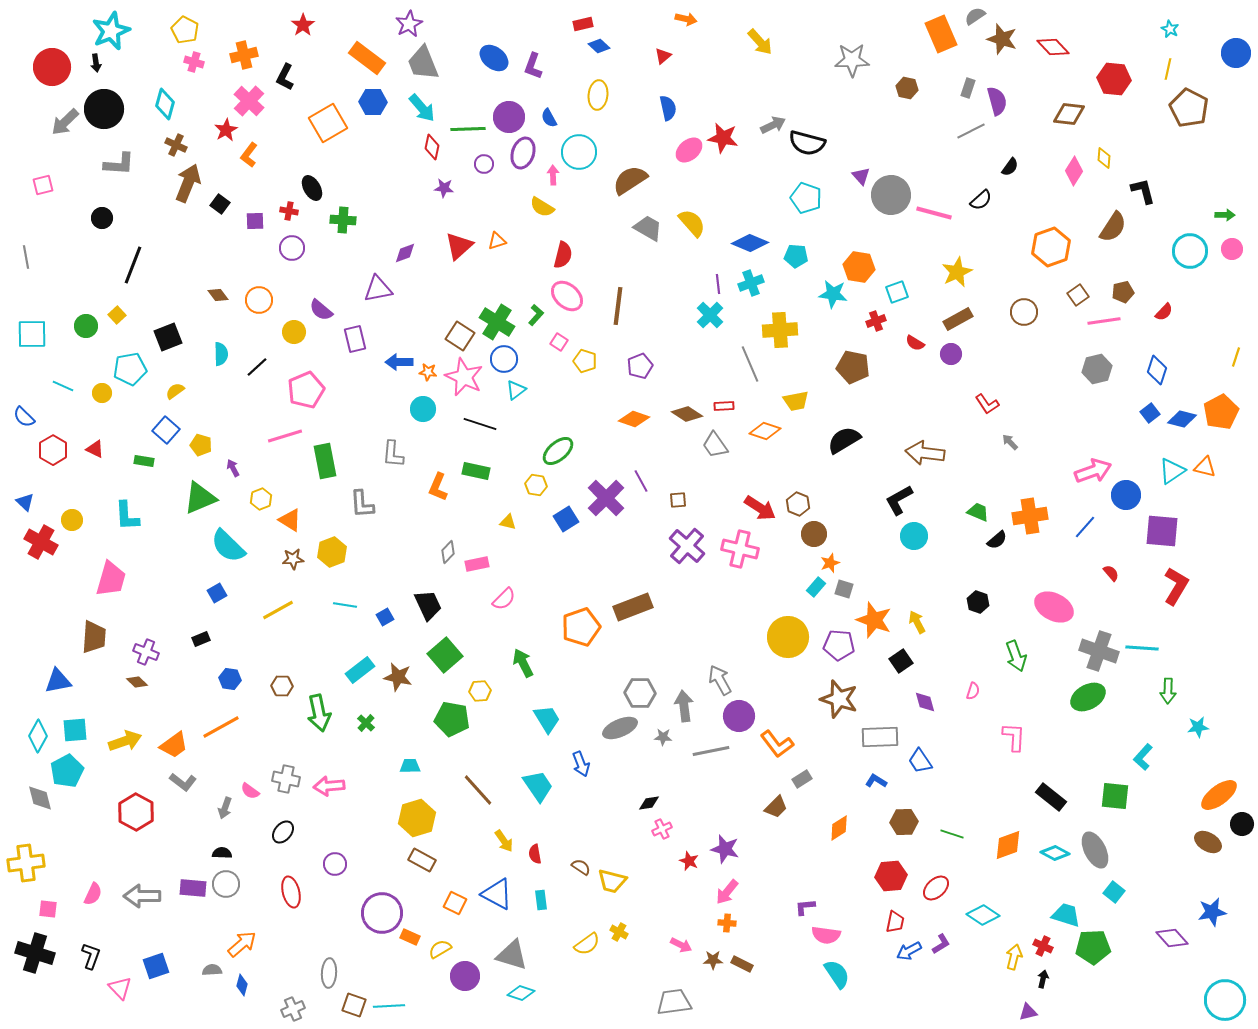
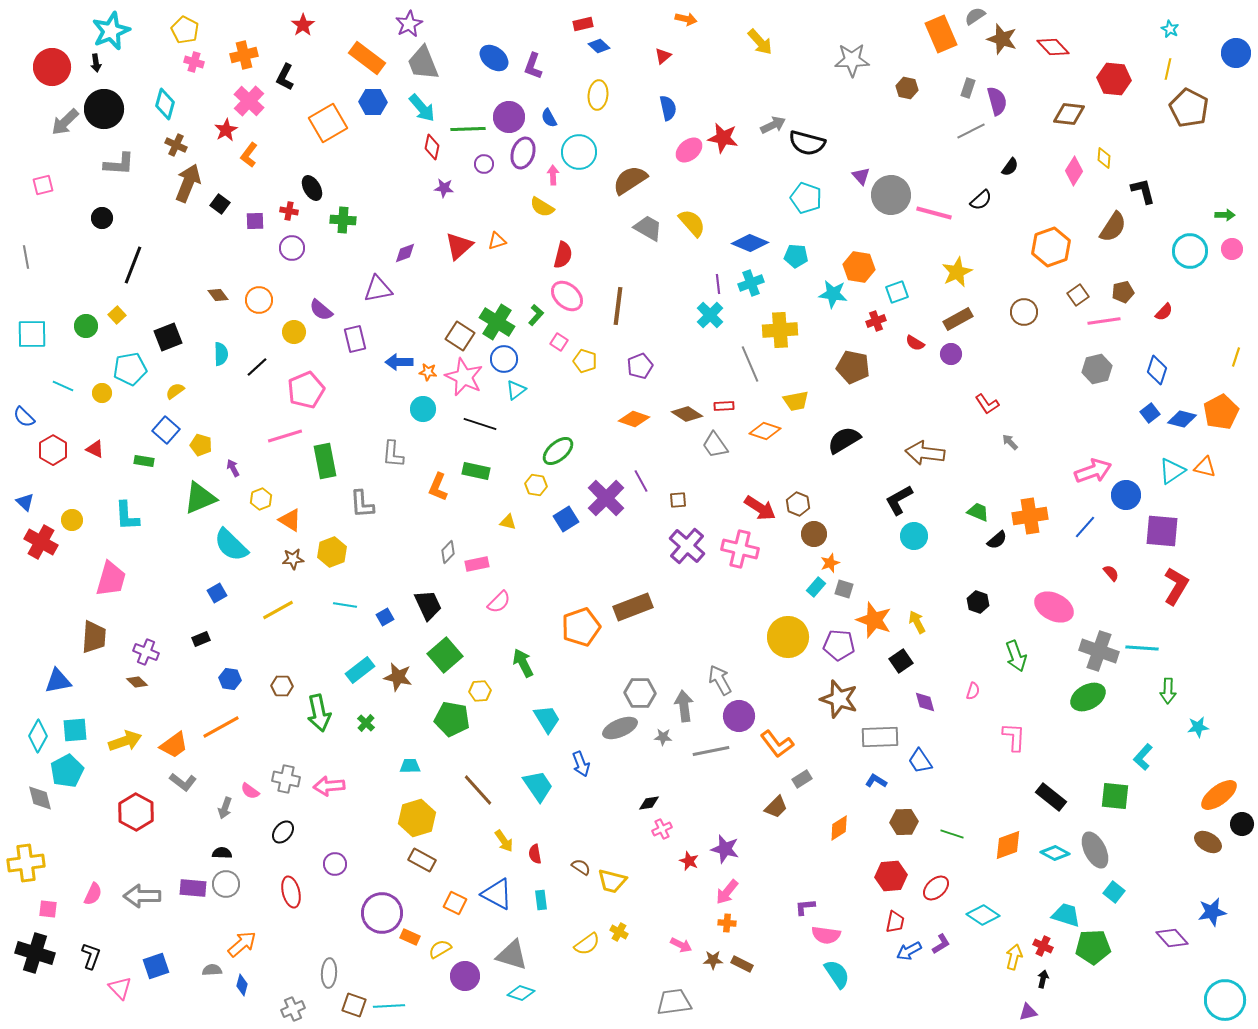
cyan semicircle at (228, 546): moved 3 px right, 1 px up
pink semicircle at (504, 599): moved 5 px left, 3 px down
